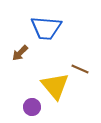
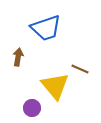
blue trapezoid: rotated 24 degrees counterclockwise
brown arrow: moved 2 px left, 4 px down; rotated 144 degrees clockwise
purple circle: moved 1 px down
